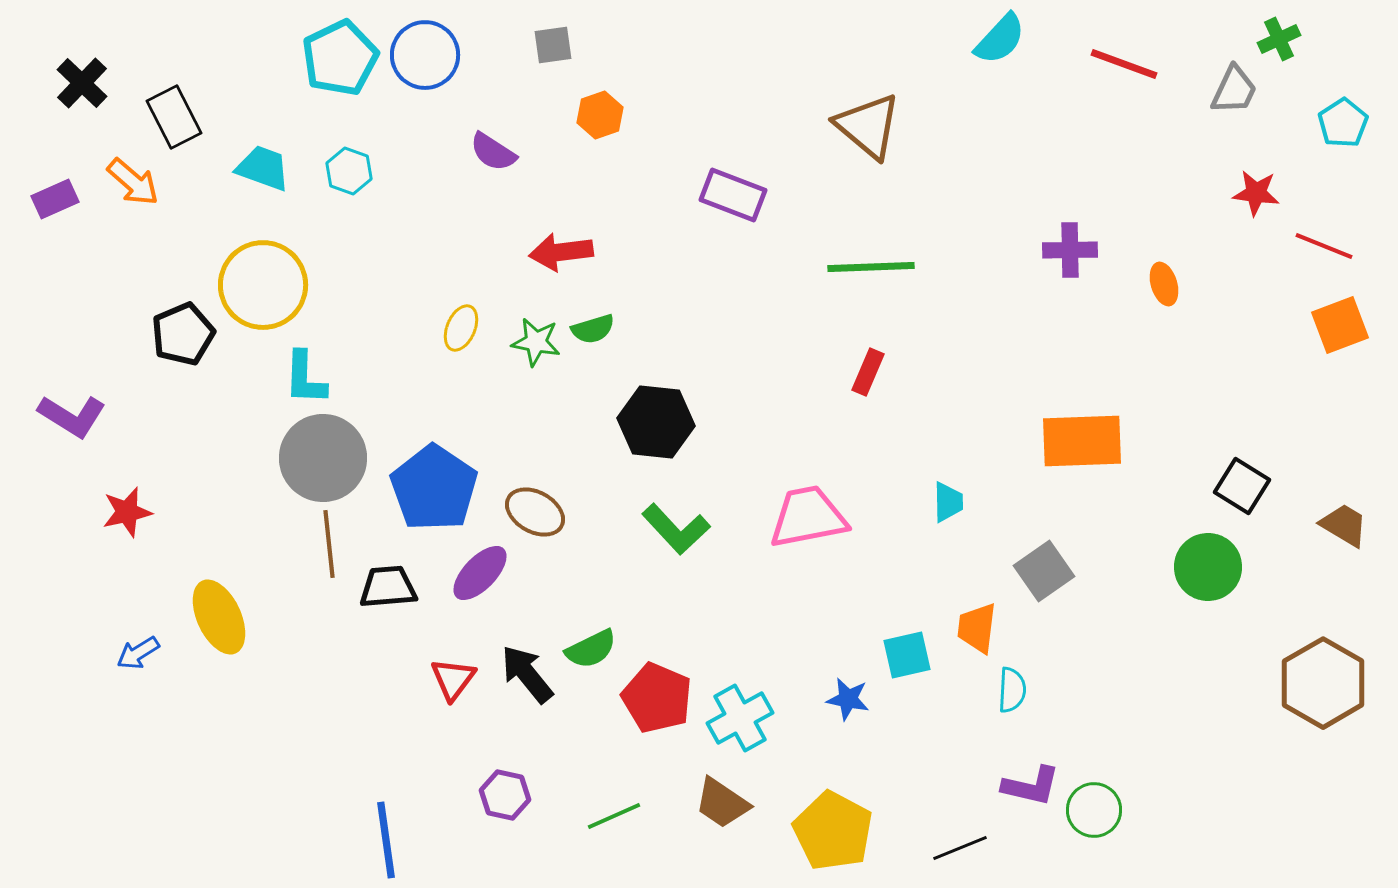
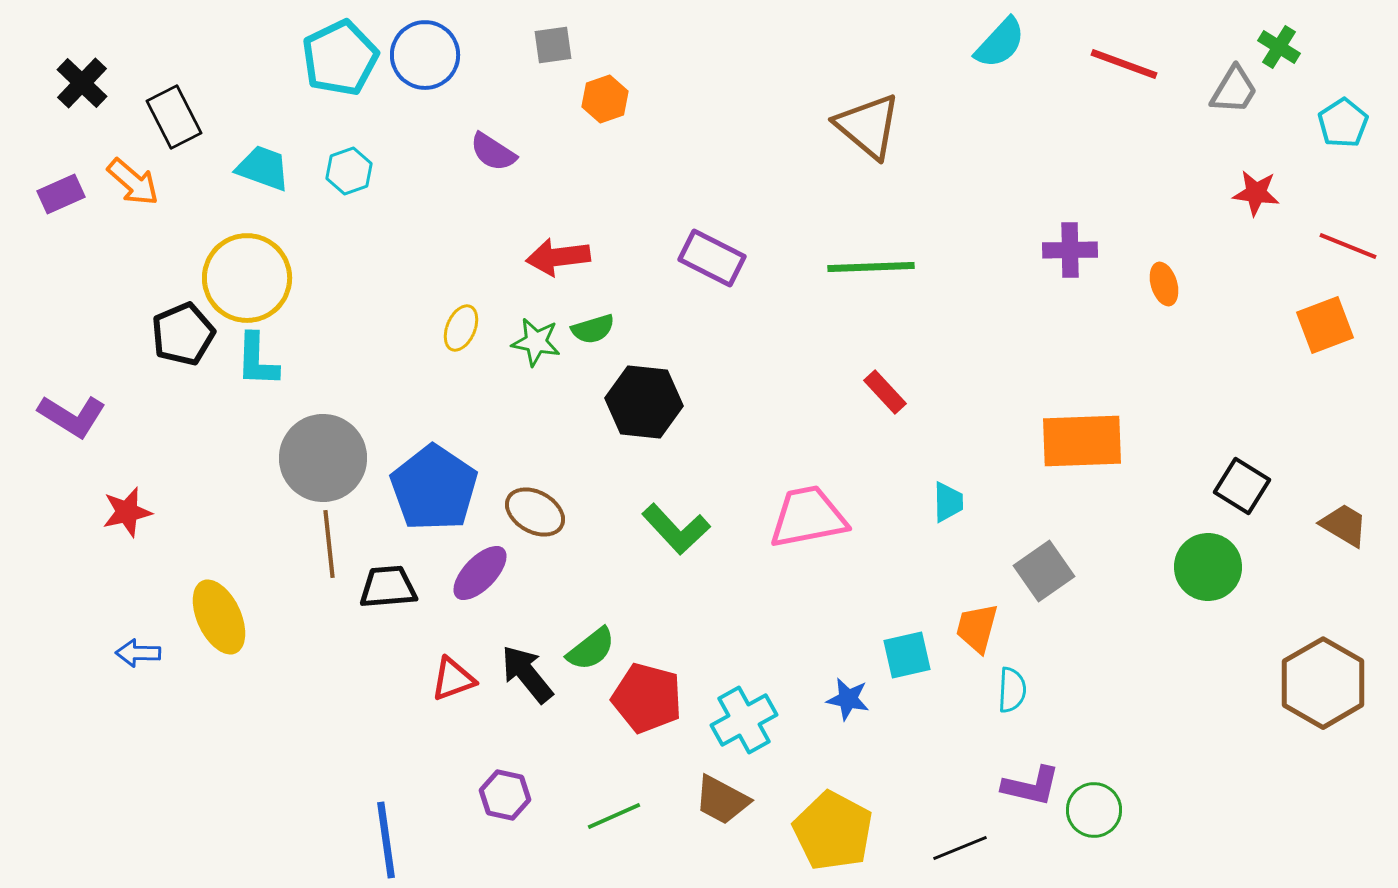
cyan semicircle at (1000, 39): moved 4 px down
green cross at (1279, 39): moved 8 px down; rotated 33 degrees counterclockwise
gray trapezoid at (1234, 90): rotated 6 degrees clockwise
orange hexagon at (600, 115): moved 5 px right, 16 px up
cyan hexagon at (349, 171): rotated 21 degrees clockwise
purple rectangle at (733, 195): moved 21 px left, 63 px down; rotated 6 degrees clockwise
purple rectangle at (55, 199): moved 6 px right, 5 px up
red line at (1324, 246): moved 24 px right
red arrow at (561, 252): moved 3 px left, 5 px down
yellow circle at (263, 285): moved 16 px left, 7 px up
orange square at (1340, 325): moved 15 px left
red rectangle at (868, 372): moved 17 px right, 20 px down; rotated 66 degrees counterclockwise
cyan L-shape at (305, 378): moved 48 px left, 18 px up
black hexagon at (656, 422): moved 12 px left, 20 px up
orange trapezoid at (977, 628): rotated 8 degrees clockwise
green semicircle at (591, 649): rotated 12 degrees counterclockwise
blue arrow at (138, 653): rotated 33 degrees clockwise
red triangle at (453, 679): rotated 33 degrees clockwise
red pentagon at (657, 698): moved 10 px left; rotated 8 degrees counterclockwise
cyan cross at (740, 718): moved 4 px right, 2 px down
brown trapezoid at (722, 803): moved 3 px up; rotated 6 degrees counterclockwise
